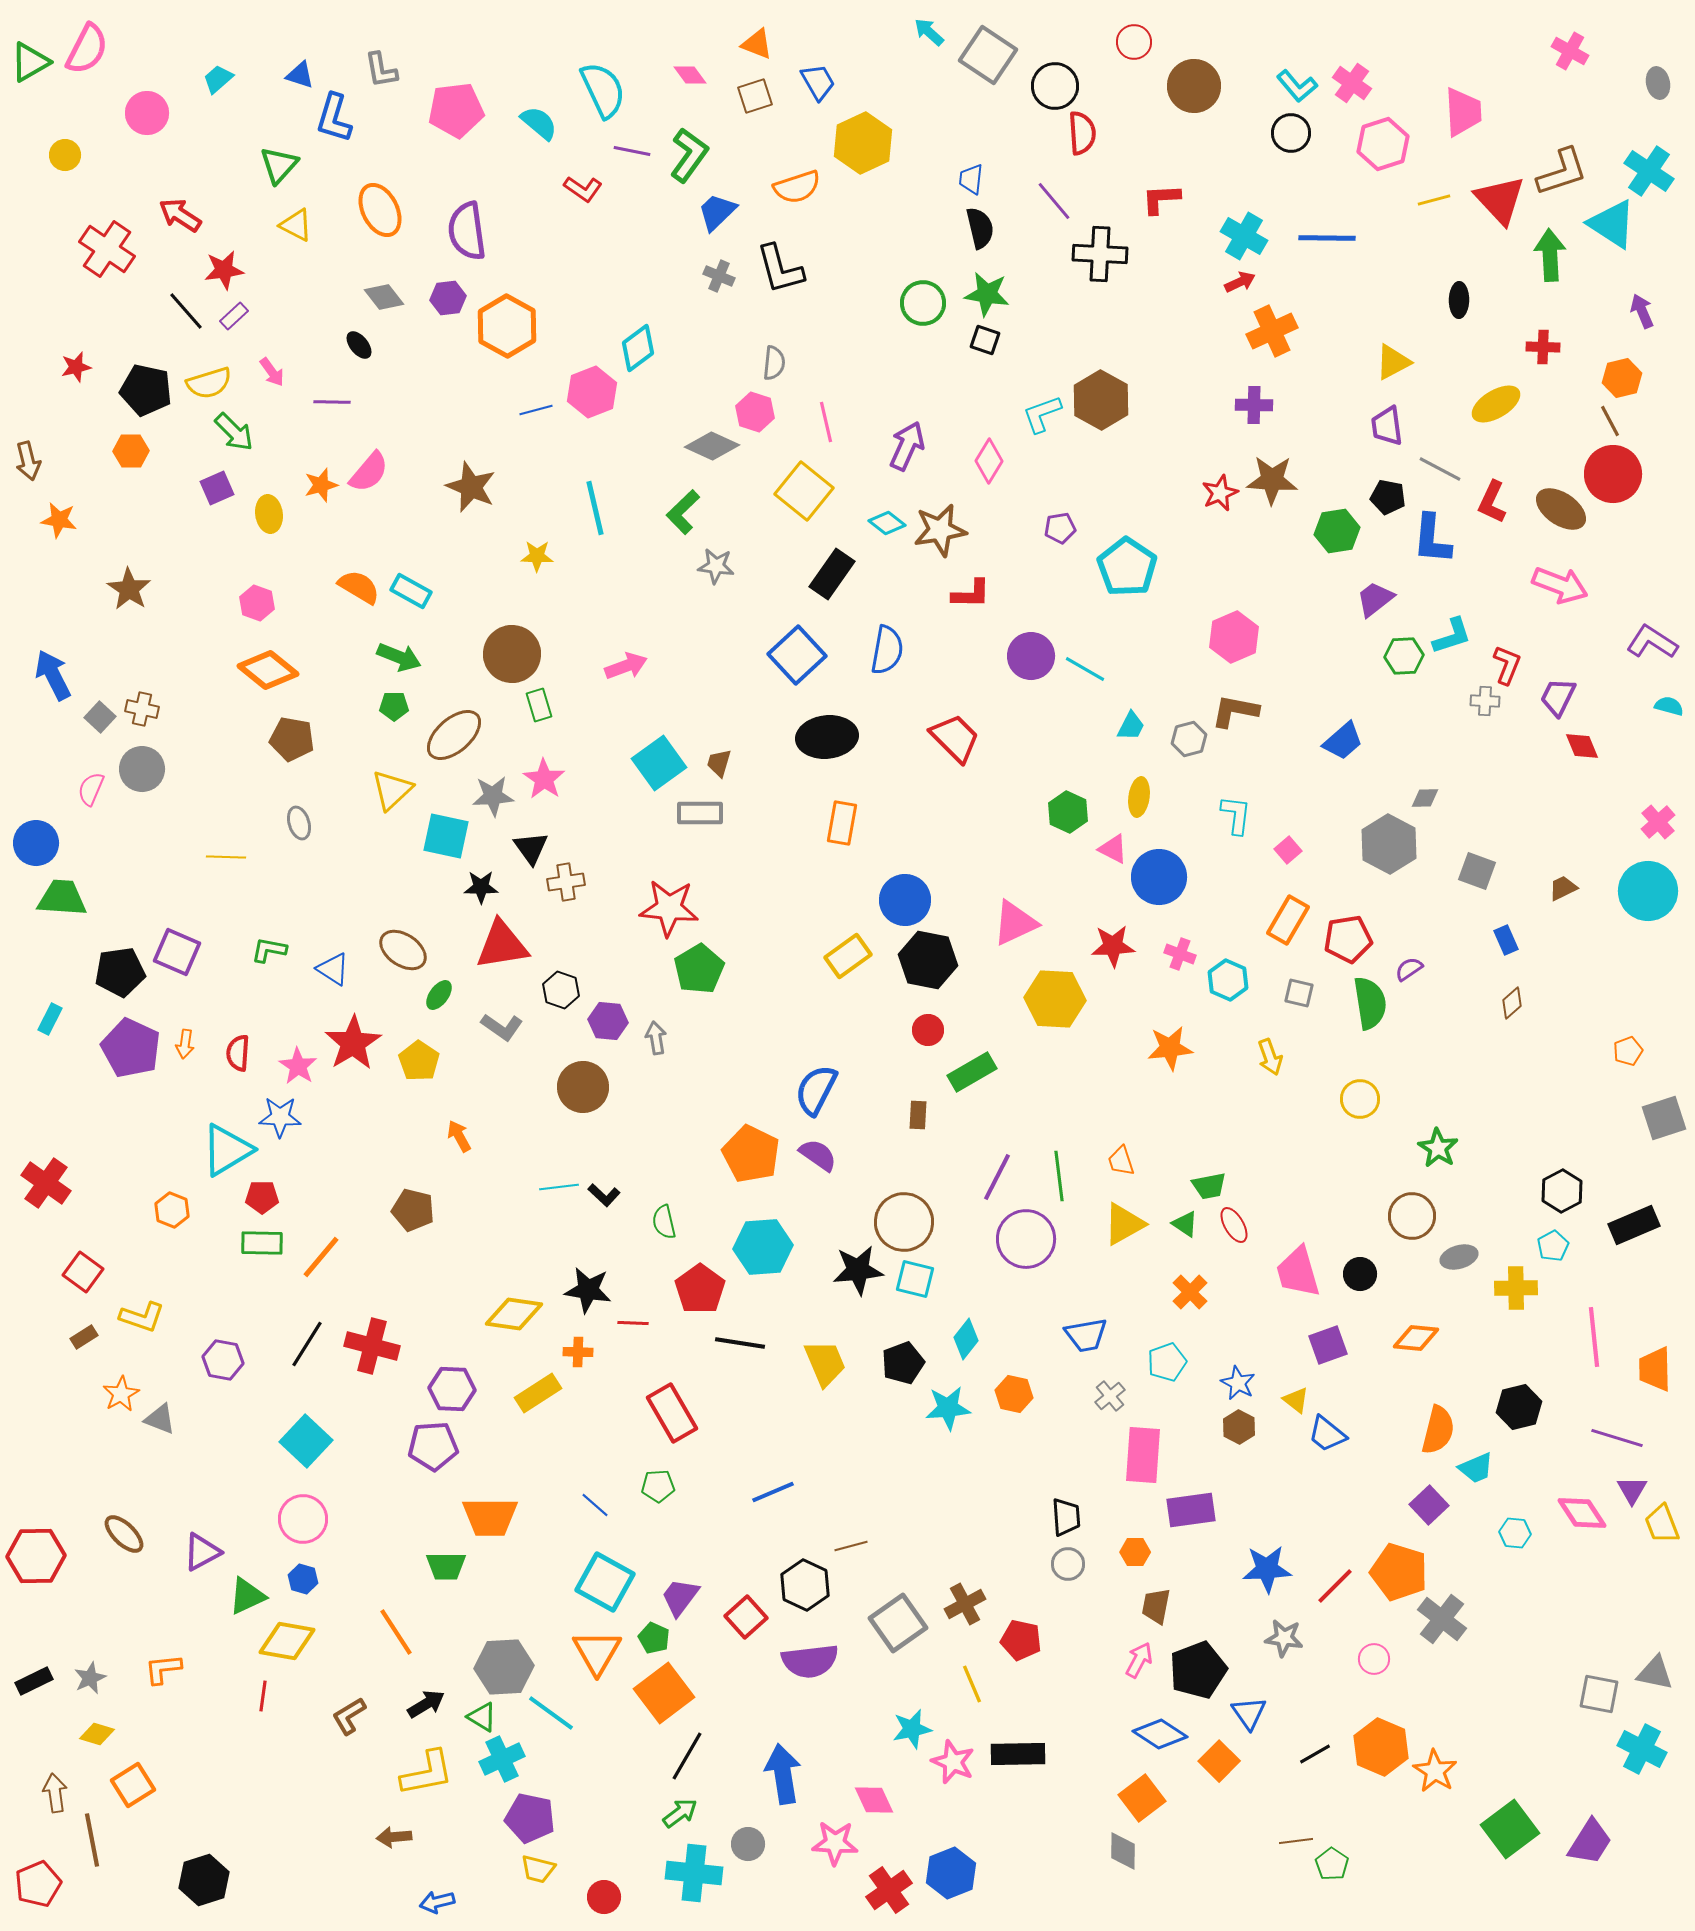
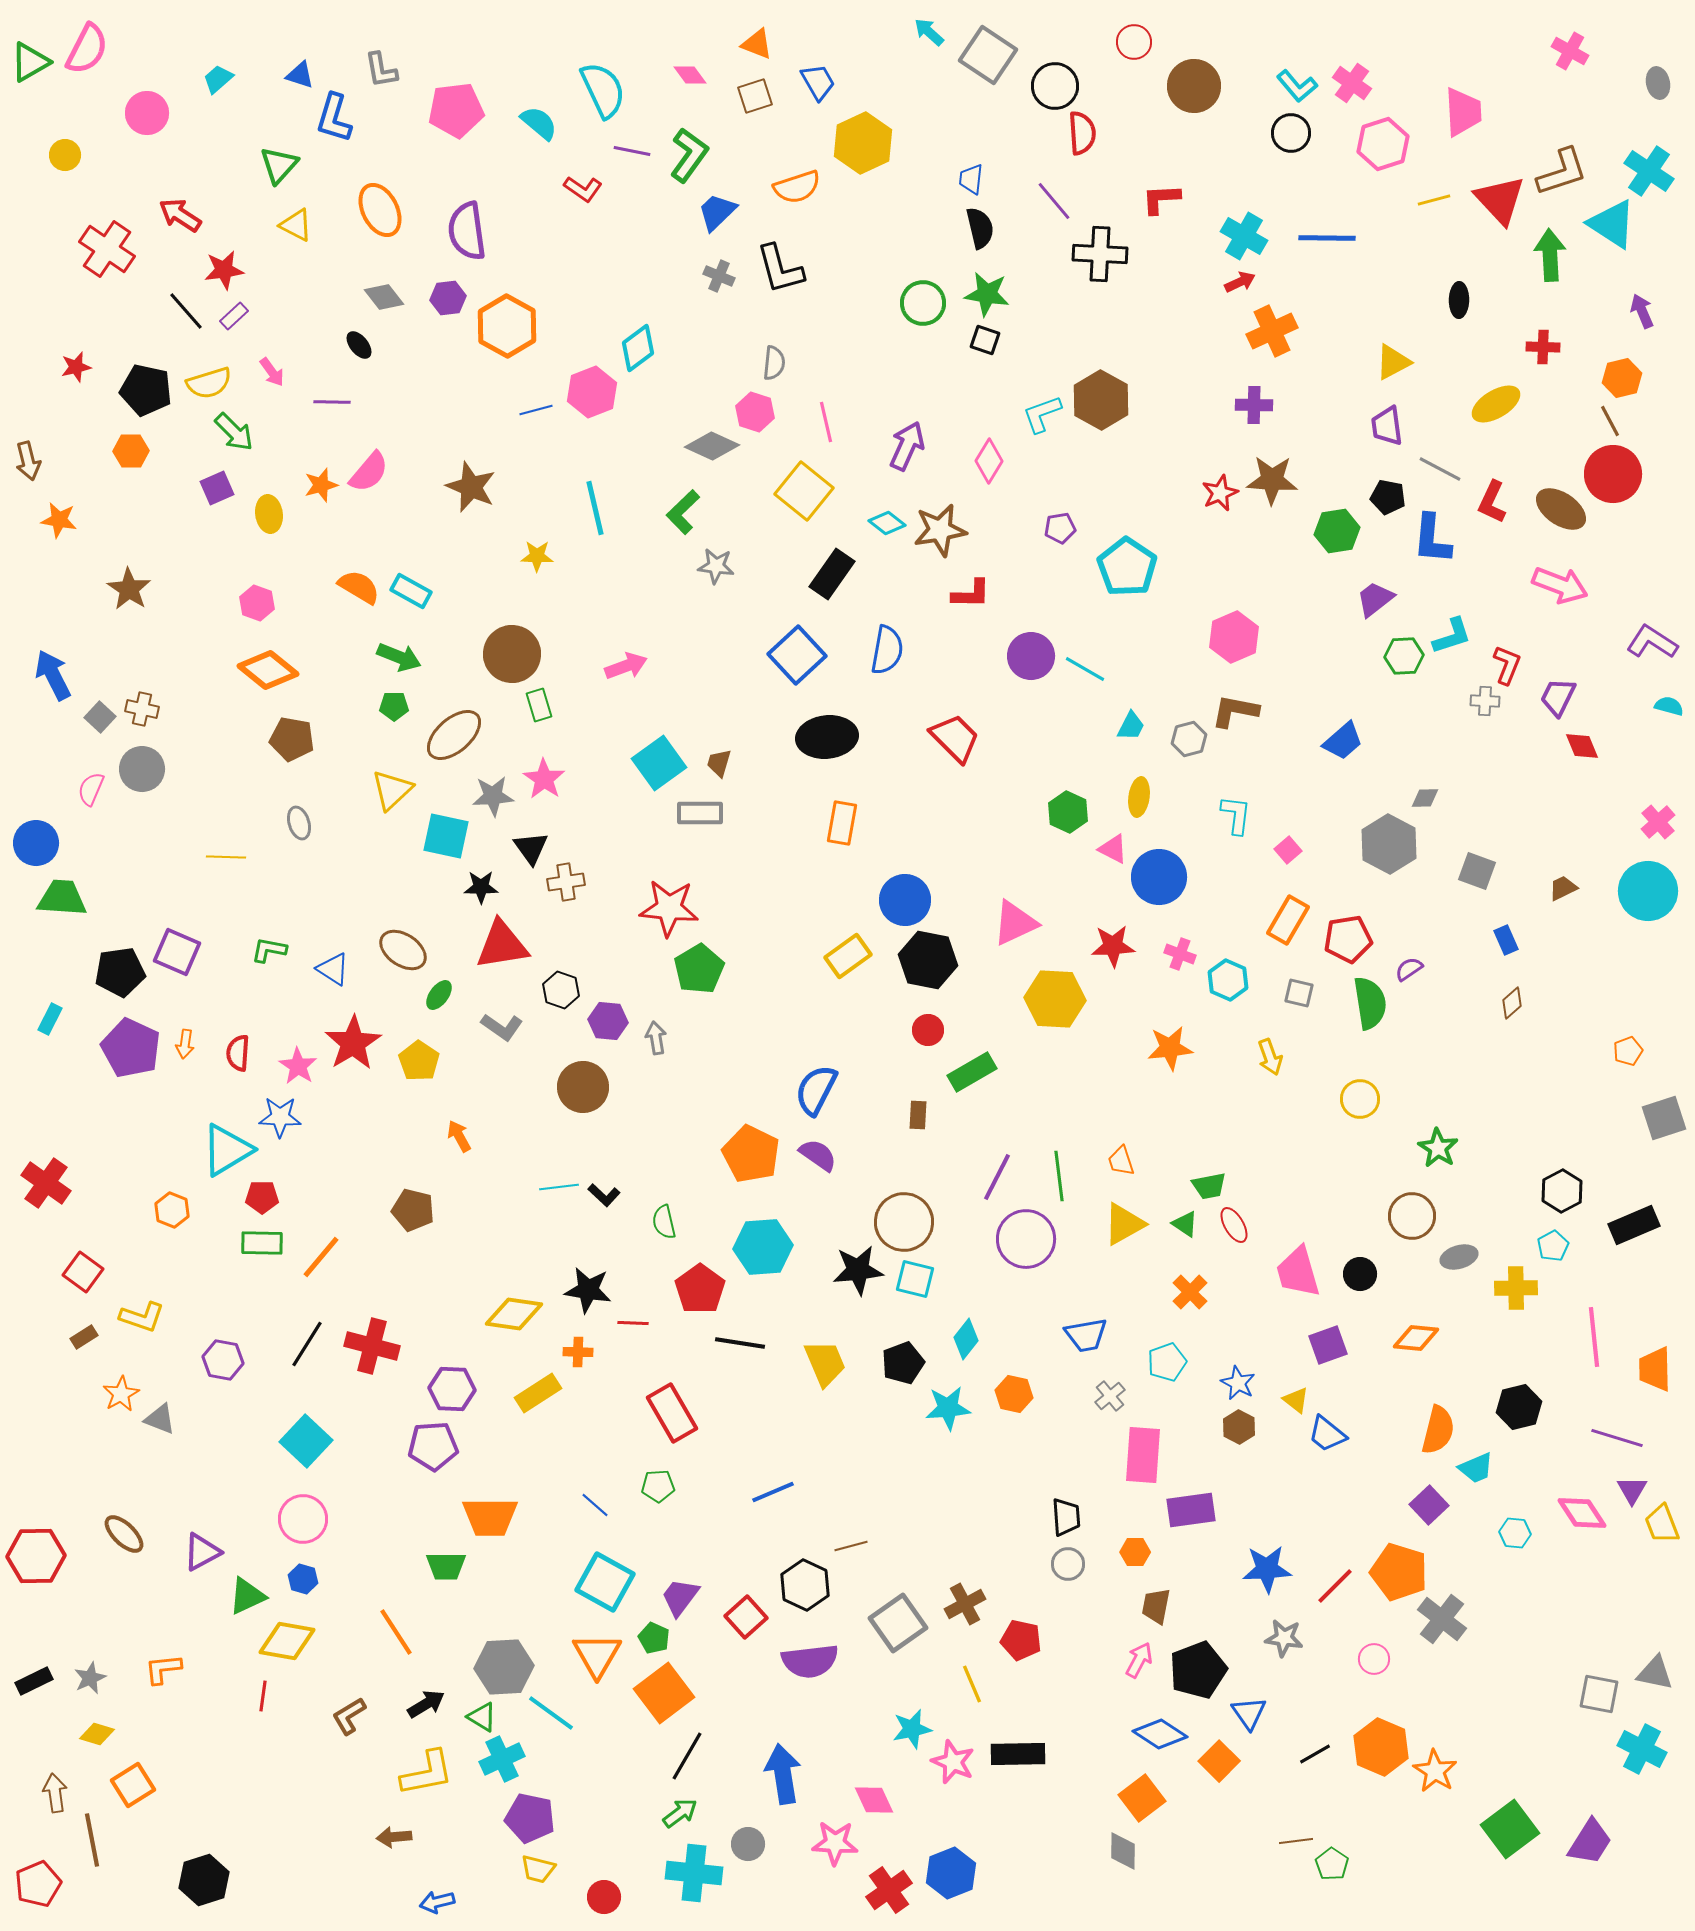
orange triangle at (597, 1652): moved 3 px down
